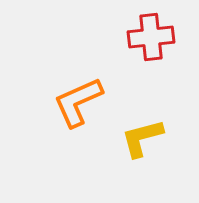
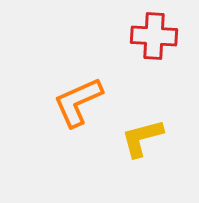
red cross: moved 3 px right, 1 px up; rotated 9 degrees clockwise
